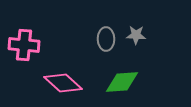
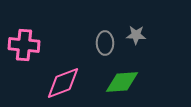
gray ellipse: moved 1 px left, 4 px down
pink diamond: rotated 63 degrees counterclockwise
